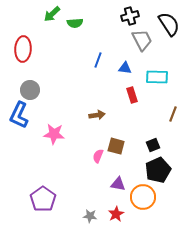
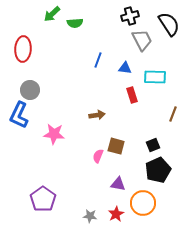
cyan rectangle: moved 2 px left
orange circle: moved 6 px down
